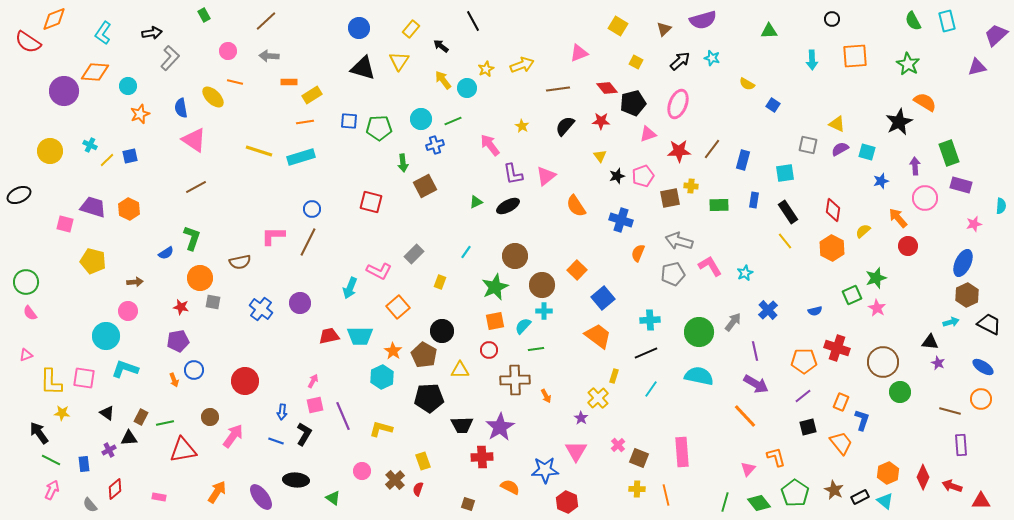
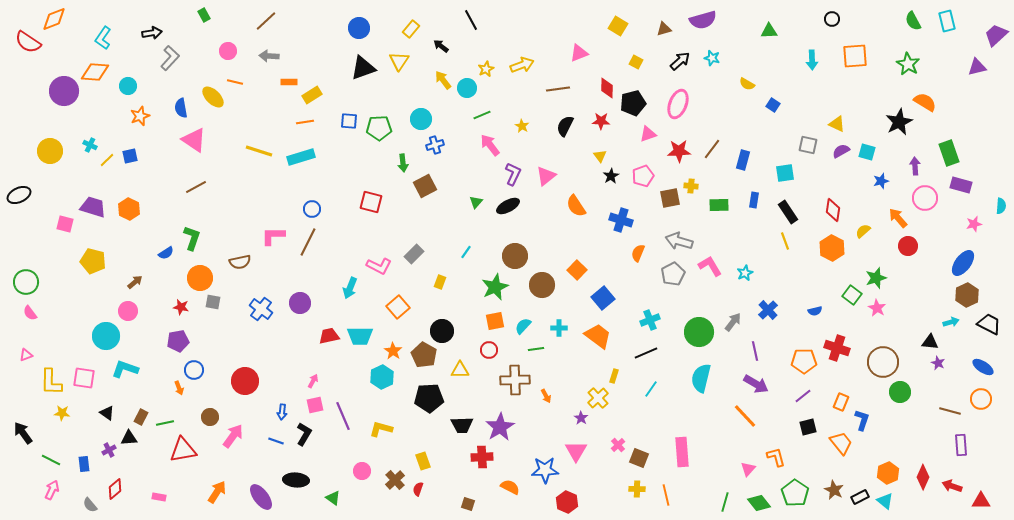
black line at (473, 21): moved 2 px left, 1 px up
brown triangle at (664, 29): rotated 28 degrees clockwise
cyan L-shape at (103, 33): moved 5 px down
black triangle at (363, 68): rotated 36 degrees counterclockwise
red diamond at (607, 88): rotated 40 degrees clockwise
orange star at (140, 114): moved 2 px down
green line at (453, 121): moved 29 px right, 6 px up
black semicircle at (565, 126): rotated 15 degrees counterclockwise
purple semicircle at (840, 149): moved 1 px right, 2 px down
purple L-shape at (513, 174): rotated 145 degrees counterclockwise
black star at (617, 176): moved 6 px left; rotated 14 degrees counterclockwise
green triangle at (476, 202): rotated 24 degrees counterclockwise
yellow line at (785, 241): rotated 18 degrees clockwise
blue ellipse at (963, 263): rotated 12 degrees clockwise
pink L-shape at (379, 271): moved 5 px up
gray pentagon at (673, 274): rotated 15 degrees counterclockwise
brown arrow at (135, 282): rotated 35 degrees counterclockwise
green square at (852, 295): rotated 30 degrees counterclockwise
cyan cross at (544, 311): moved 15 px right, 17 px down
cyan cross at (650, 320): rotated 18 degrees counterclockwise
cyan semicircle at (699, 376): moved 2 px right, 2 px down; rotated 88 degrees counterclockwise
orange arrow at (174, 380): moved 5 px right, 8 px down
black arrow at (39, 433): moved 16 px left
